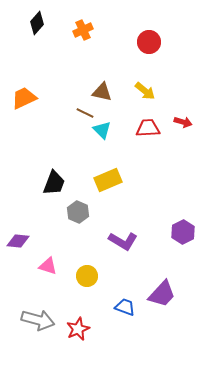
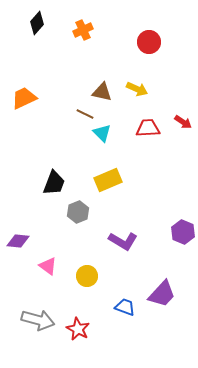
yellow arrow: moved 8 px left, 2 px up; rotated 15 degrees counterclockwise
brown line: moved 1 px down
red arrow: rotated 18 degrees clockwise
cyan triangle: moved 3 px down
gray hexagon: rotated 15 degrees clockwise
purple hexagon: rotated 10 degrees counterclockwise
pink triangle: rotated 18 degrees clockwise
red star: rotated 20 degrees counterclockwise
